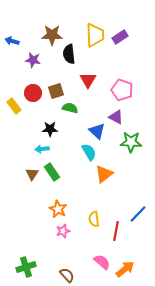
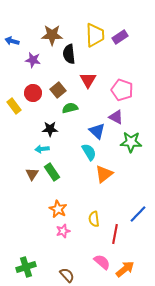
brown square: moved 2 px right, 1 px up; rotated 21 degrees counterclockwise
green semicircle: rotated 28 degrees counterclockwise
red line: moved 1 px left, 3 px down
